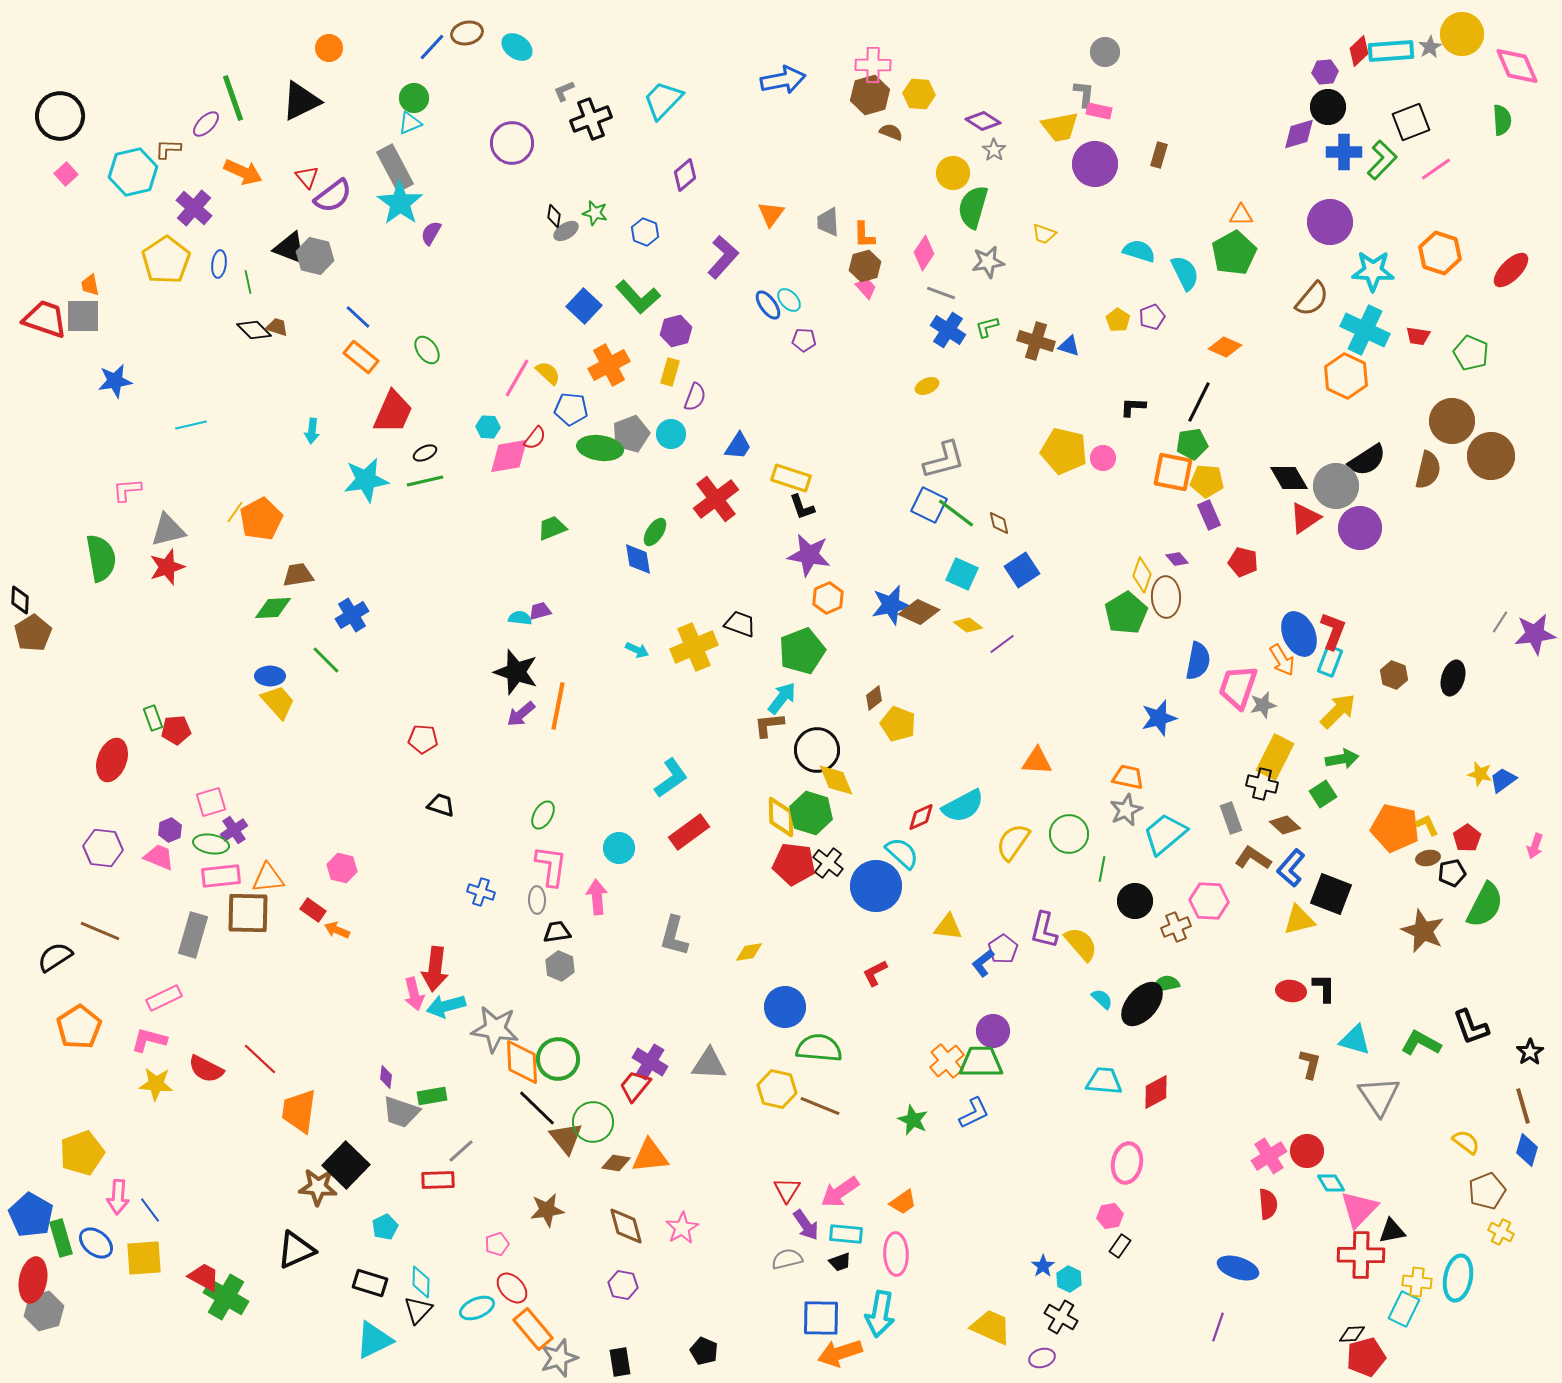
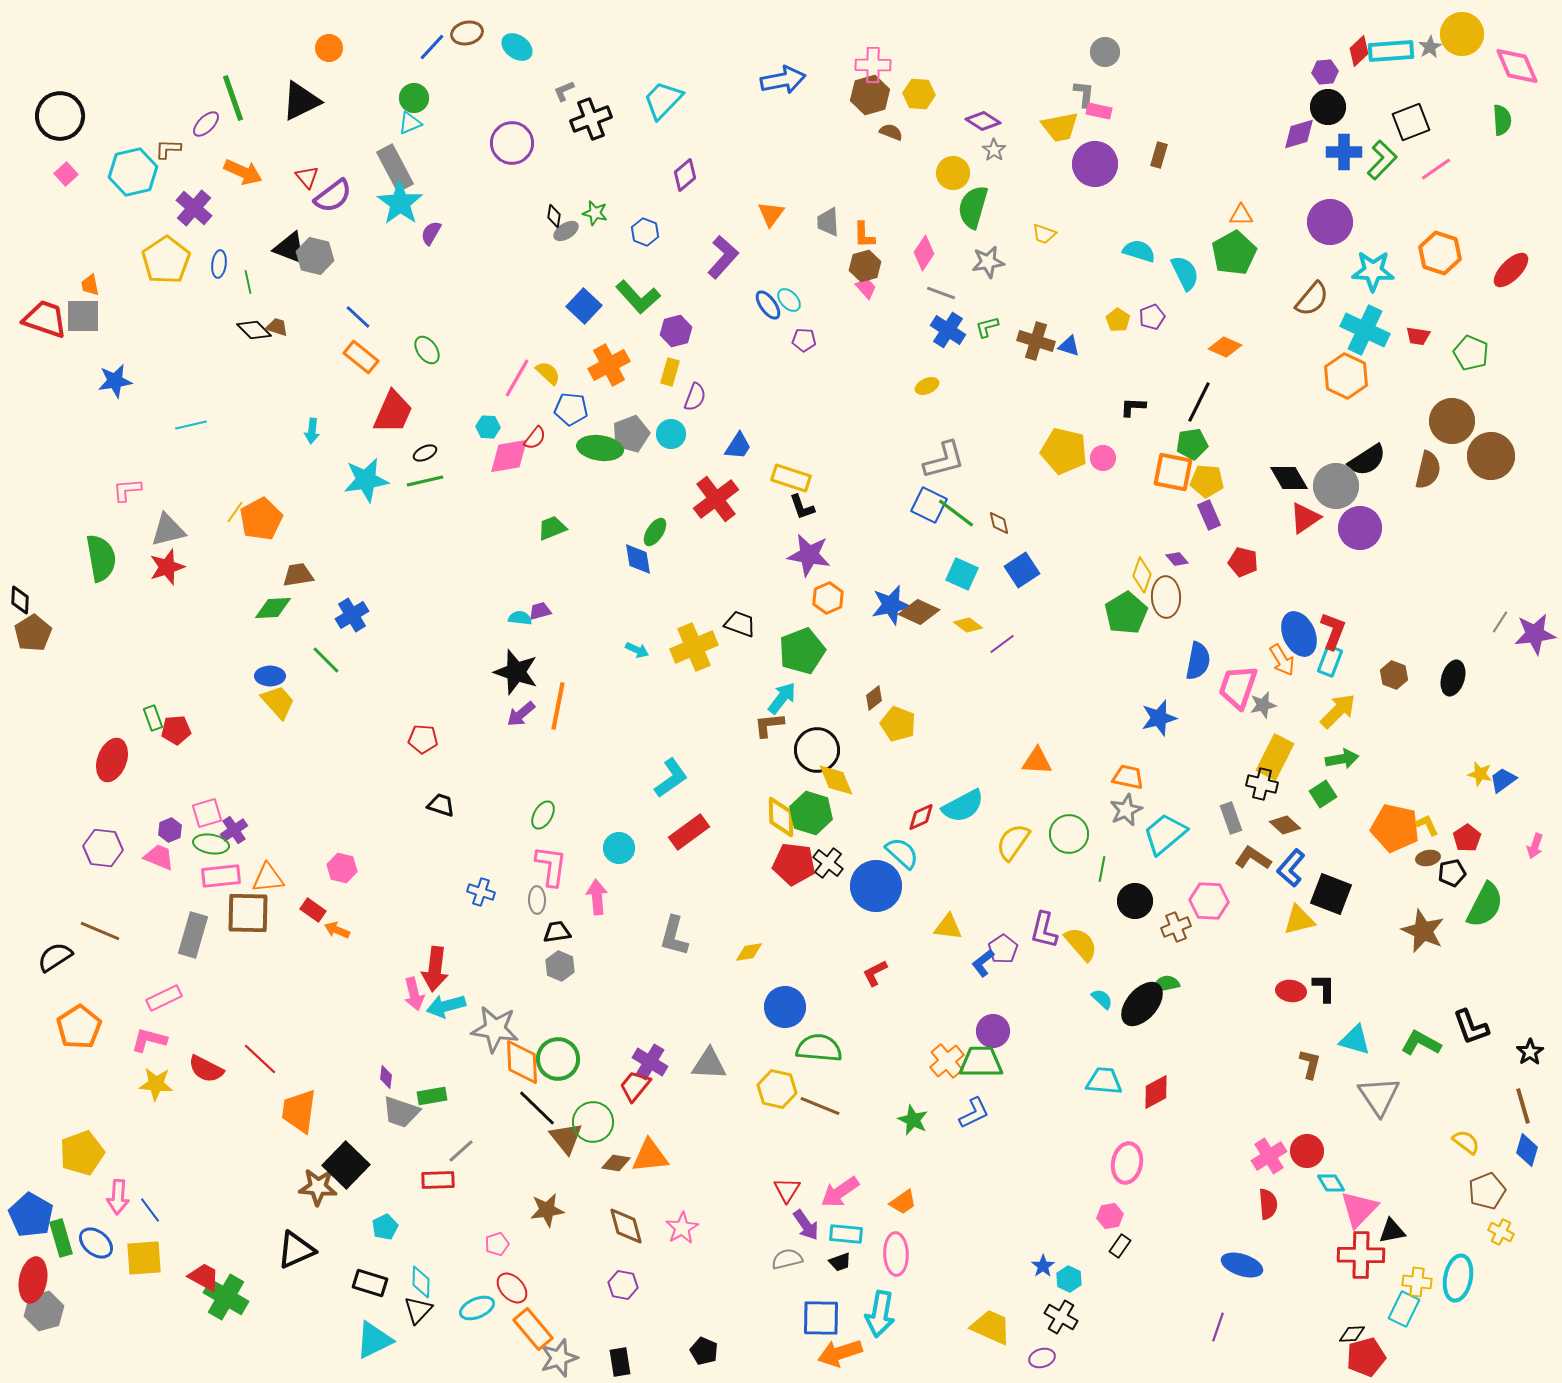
pink square at (211, 802): moved 4 px left, 11 px down
blue ellipse at (1238, 1268): moved 4 px right, 3 px up
